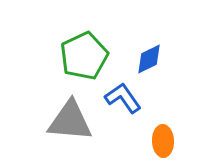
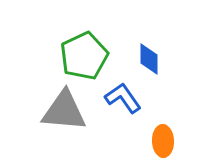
blue diamond: rotated 64 degrees counterclockwise
gray triangle: moved 6 px left, 10 px up
